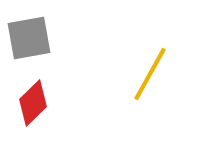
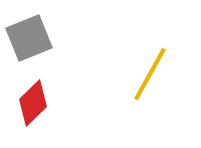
gray square: rotated 12 degrees counterclockwise
